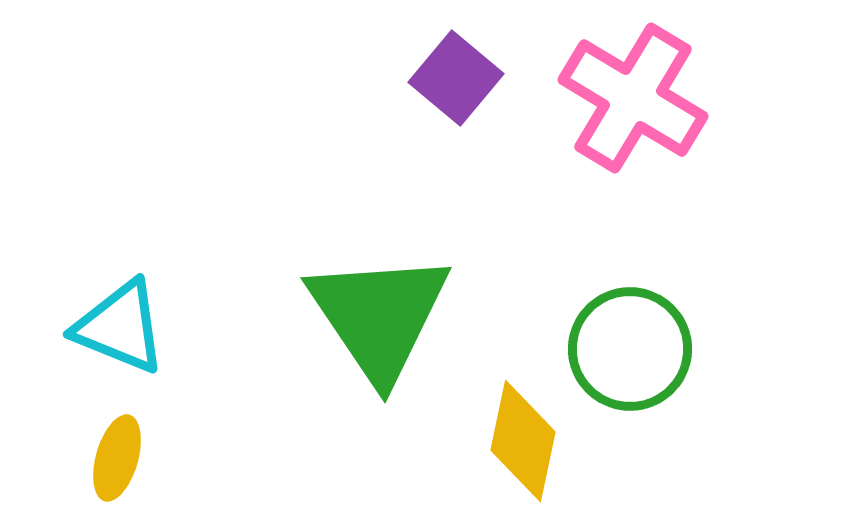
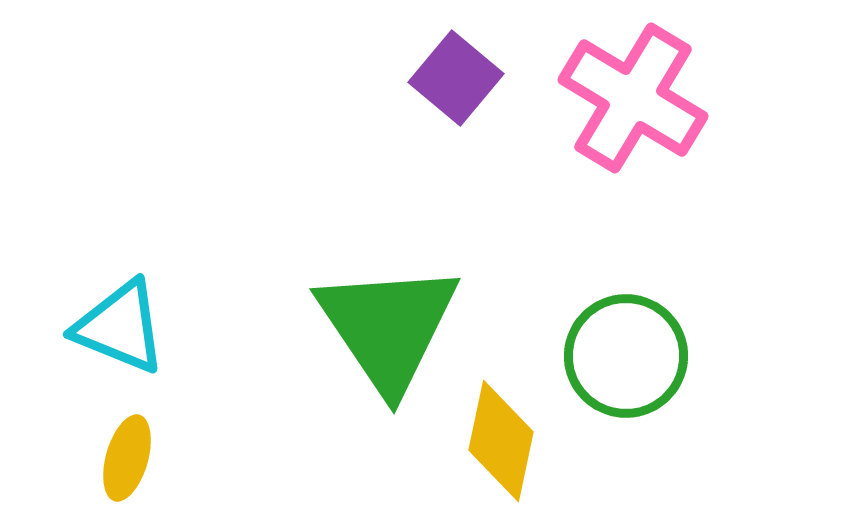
green triangle: moved 9 px right, 11 px down
green circle: moved 4 px left, 7 px down
yellow diamond: moved 22 px left
yellow ellipse: moved 10 px right
